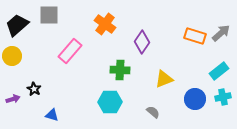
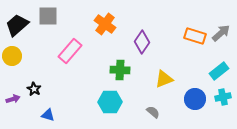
gray square: moved 1 px left, 1 px down
blue triangle: moved 4 px left
